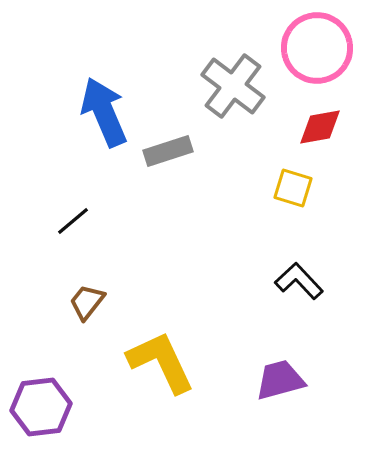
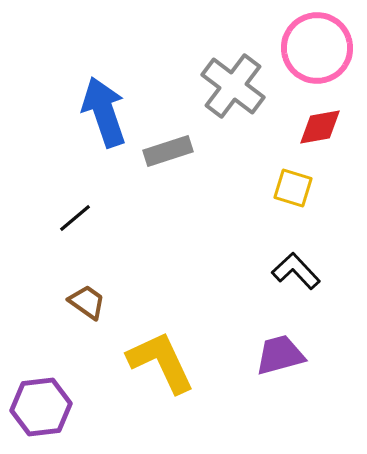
blue arrow: rotated 4 degrees clockwise
black line: moved 2 px right, 3 px up
black L-shape: moved 3 px left, 10 px up
brown trapezoid: rotated 87 degrees clockwise
purple trapezoid: moved 25 px up
